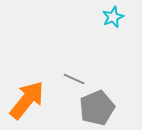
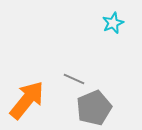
cyan star: moved 6 px down
gray pentagon: moved 3 px left
